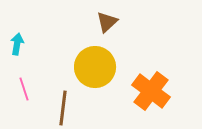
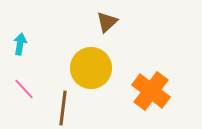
cyan arrow: moved 3 px right
yellow circle: moved 4 px left, 1 px down
pink line: rotated 25 degrees counterclockwise
